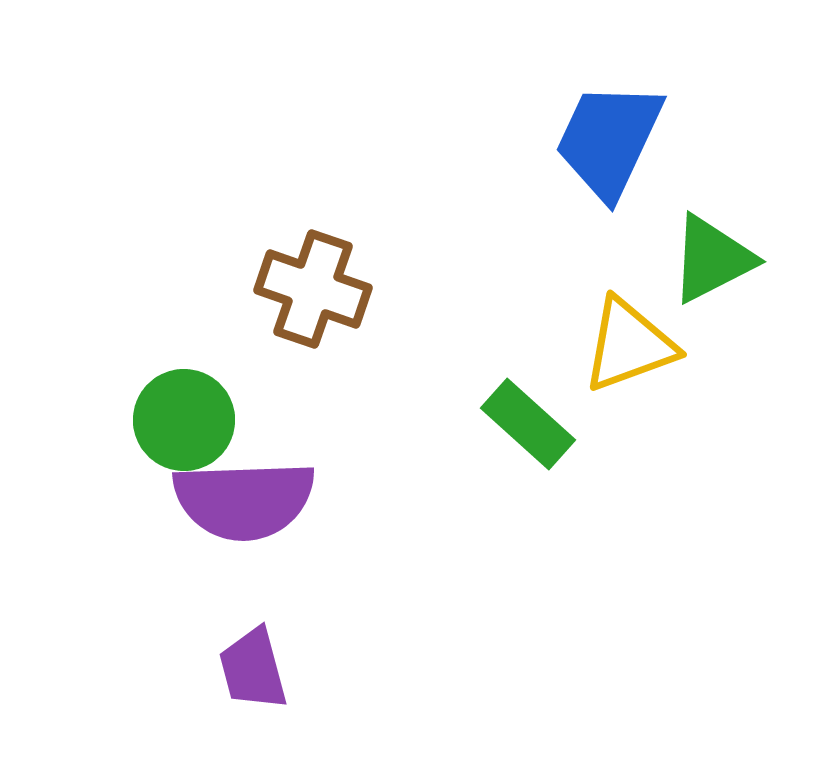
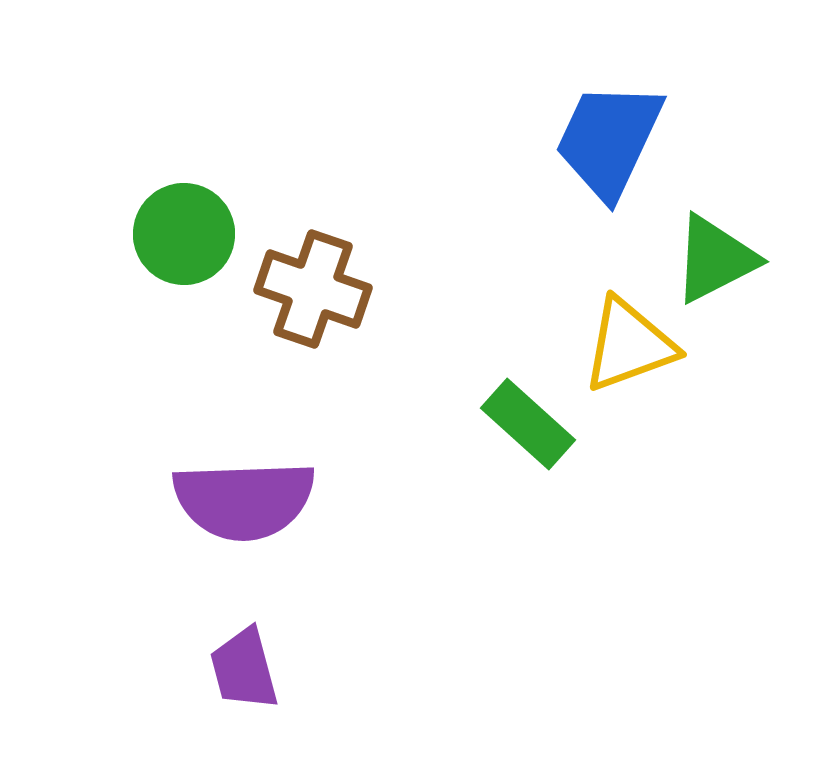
green triangle: moved 3 px right
green circle: moved 186 px up
purple trapezoid: moved 9 px left
